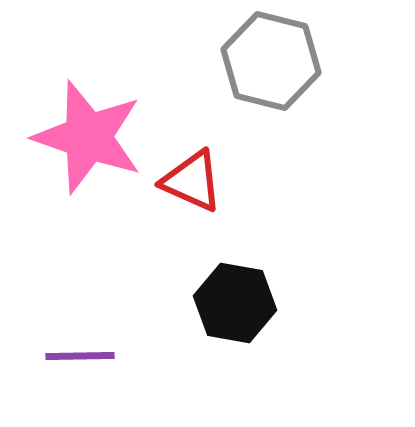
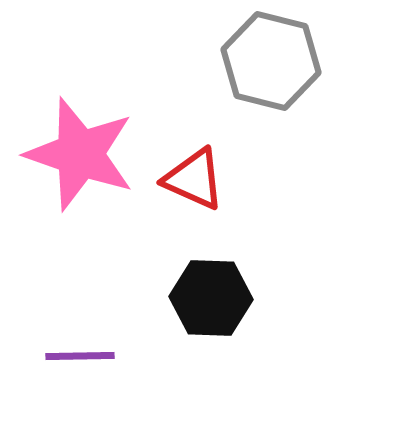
pink star: moved 8 px left, 17 px down
red triangle: moved 2 px right, 2 px up
black hexagon: moved 24 px left, 5 px up; rotated 8 degrees counterclockwise
